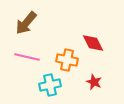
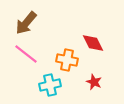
pink line: moved 1 px left, 3 px up; rotated 25 degrees clockwise
